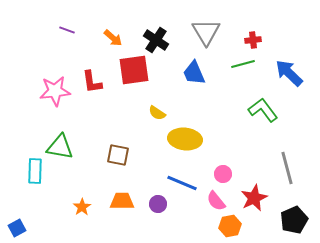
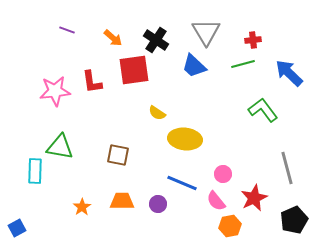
blue trapezoid: moved 7 px up; rotated 24 degrees counterclockwise
